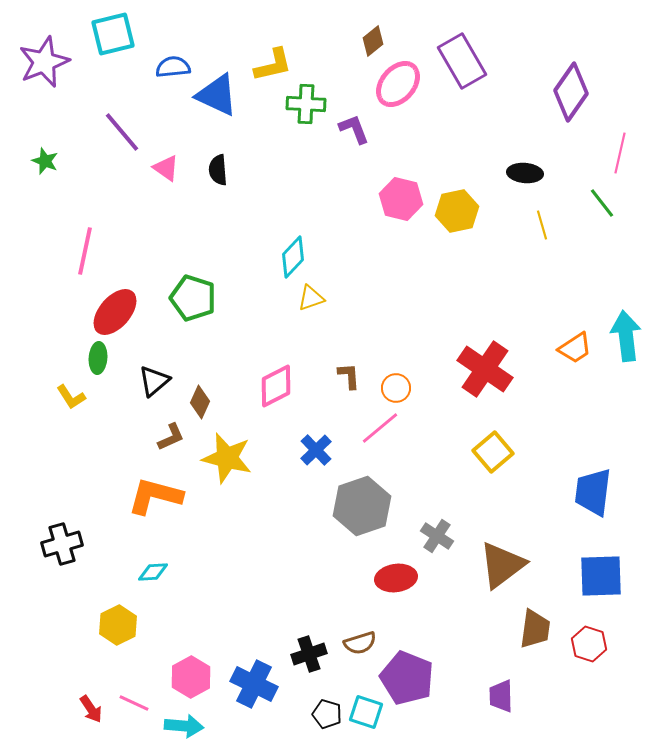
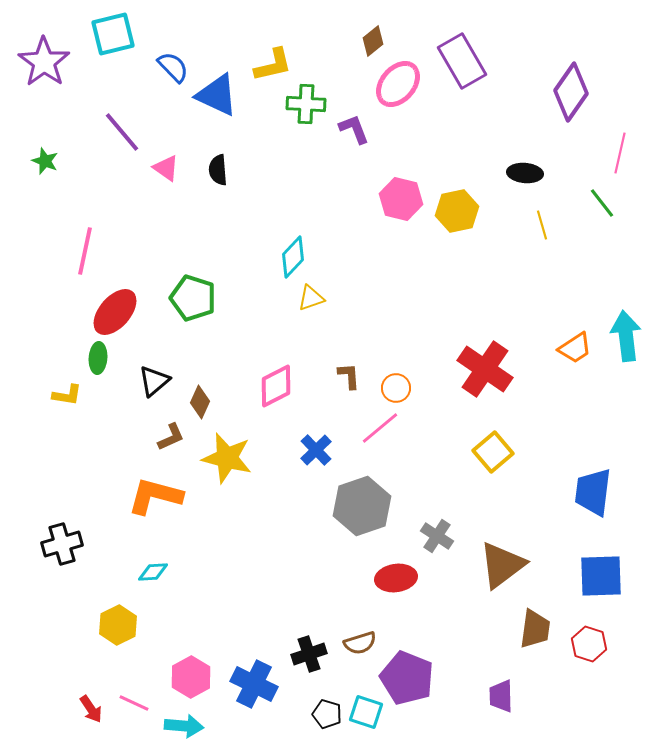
purple star at (44, 62): rotated 15 degrees counterclockwise
blue semicircle at (173, 67): rotated 52 degrees clockwise
yellow L-shape at (71, 397): moved 4 px left, 2 px up; rotated 48 degrees counterclockwise
